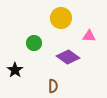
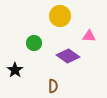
yellow circle: moved 1 px left, 2 px up
purple diamond: moved 1 px up
